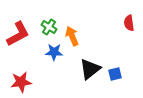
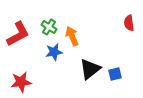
blue star: rotated 12 degrees counterclockwise
